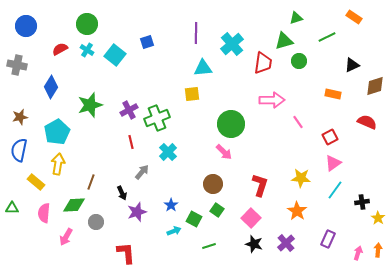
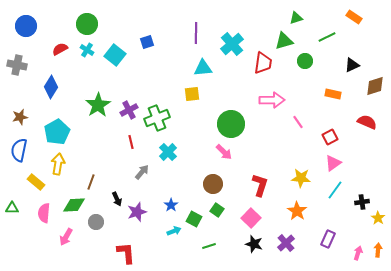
green circle at (299, 61): moved 6 px right
green star at (90, 105): moved 8 px right; rotated 15 degrees counterclockwise
black arrow at (122, 193): moved 5 px left, 6 px down
